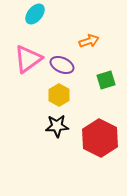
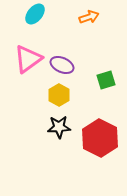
orange arrow: moved 24 px up
black star: moved 2 px right, 1 px down
